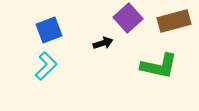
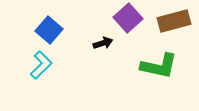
blue square: rotated 28 degrees counterclockwise
cyan L-shape: moved 5 px left, 1 px up
